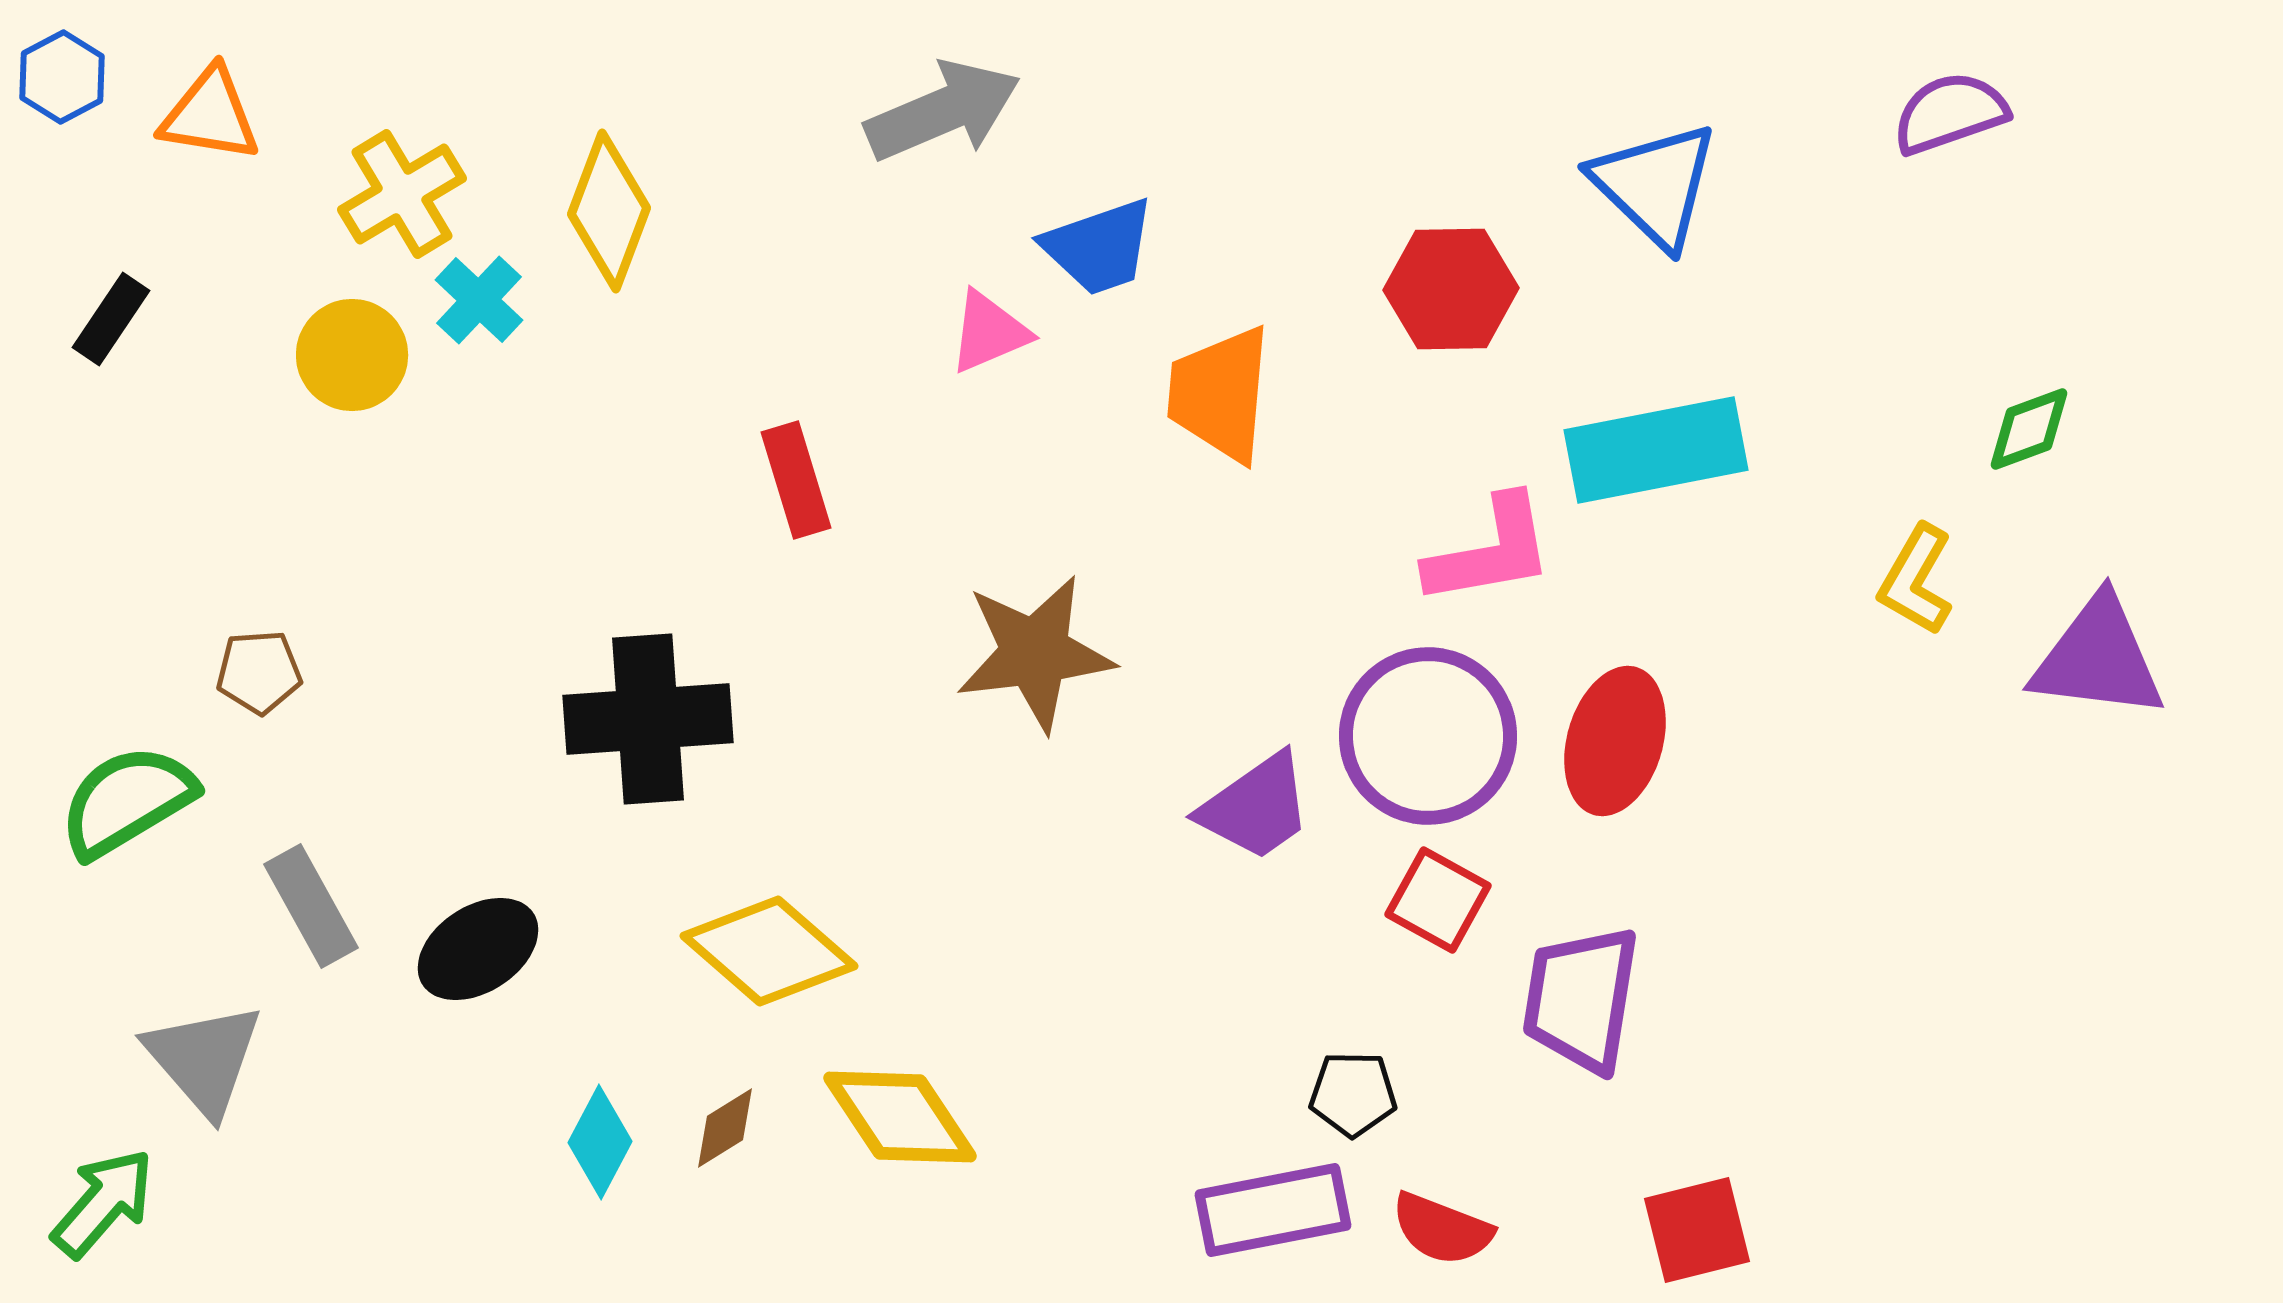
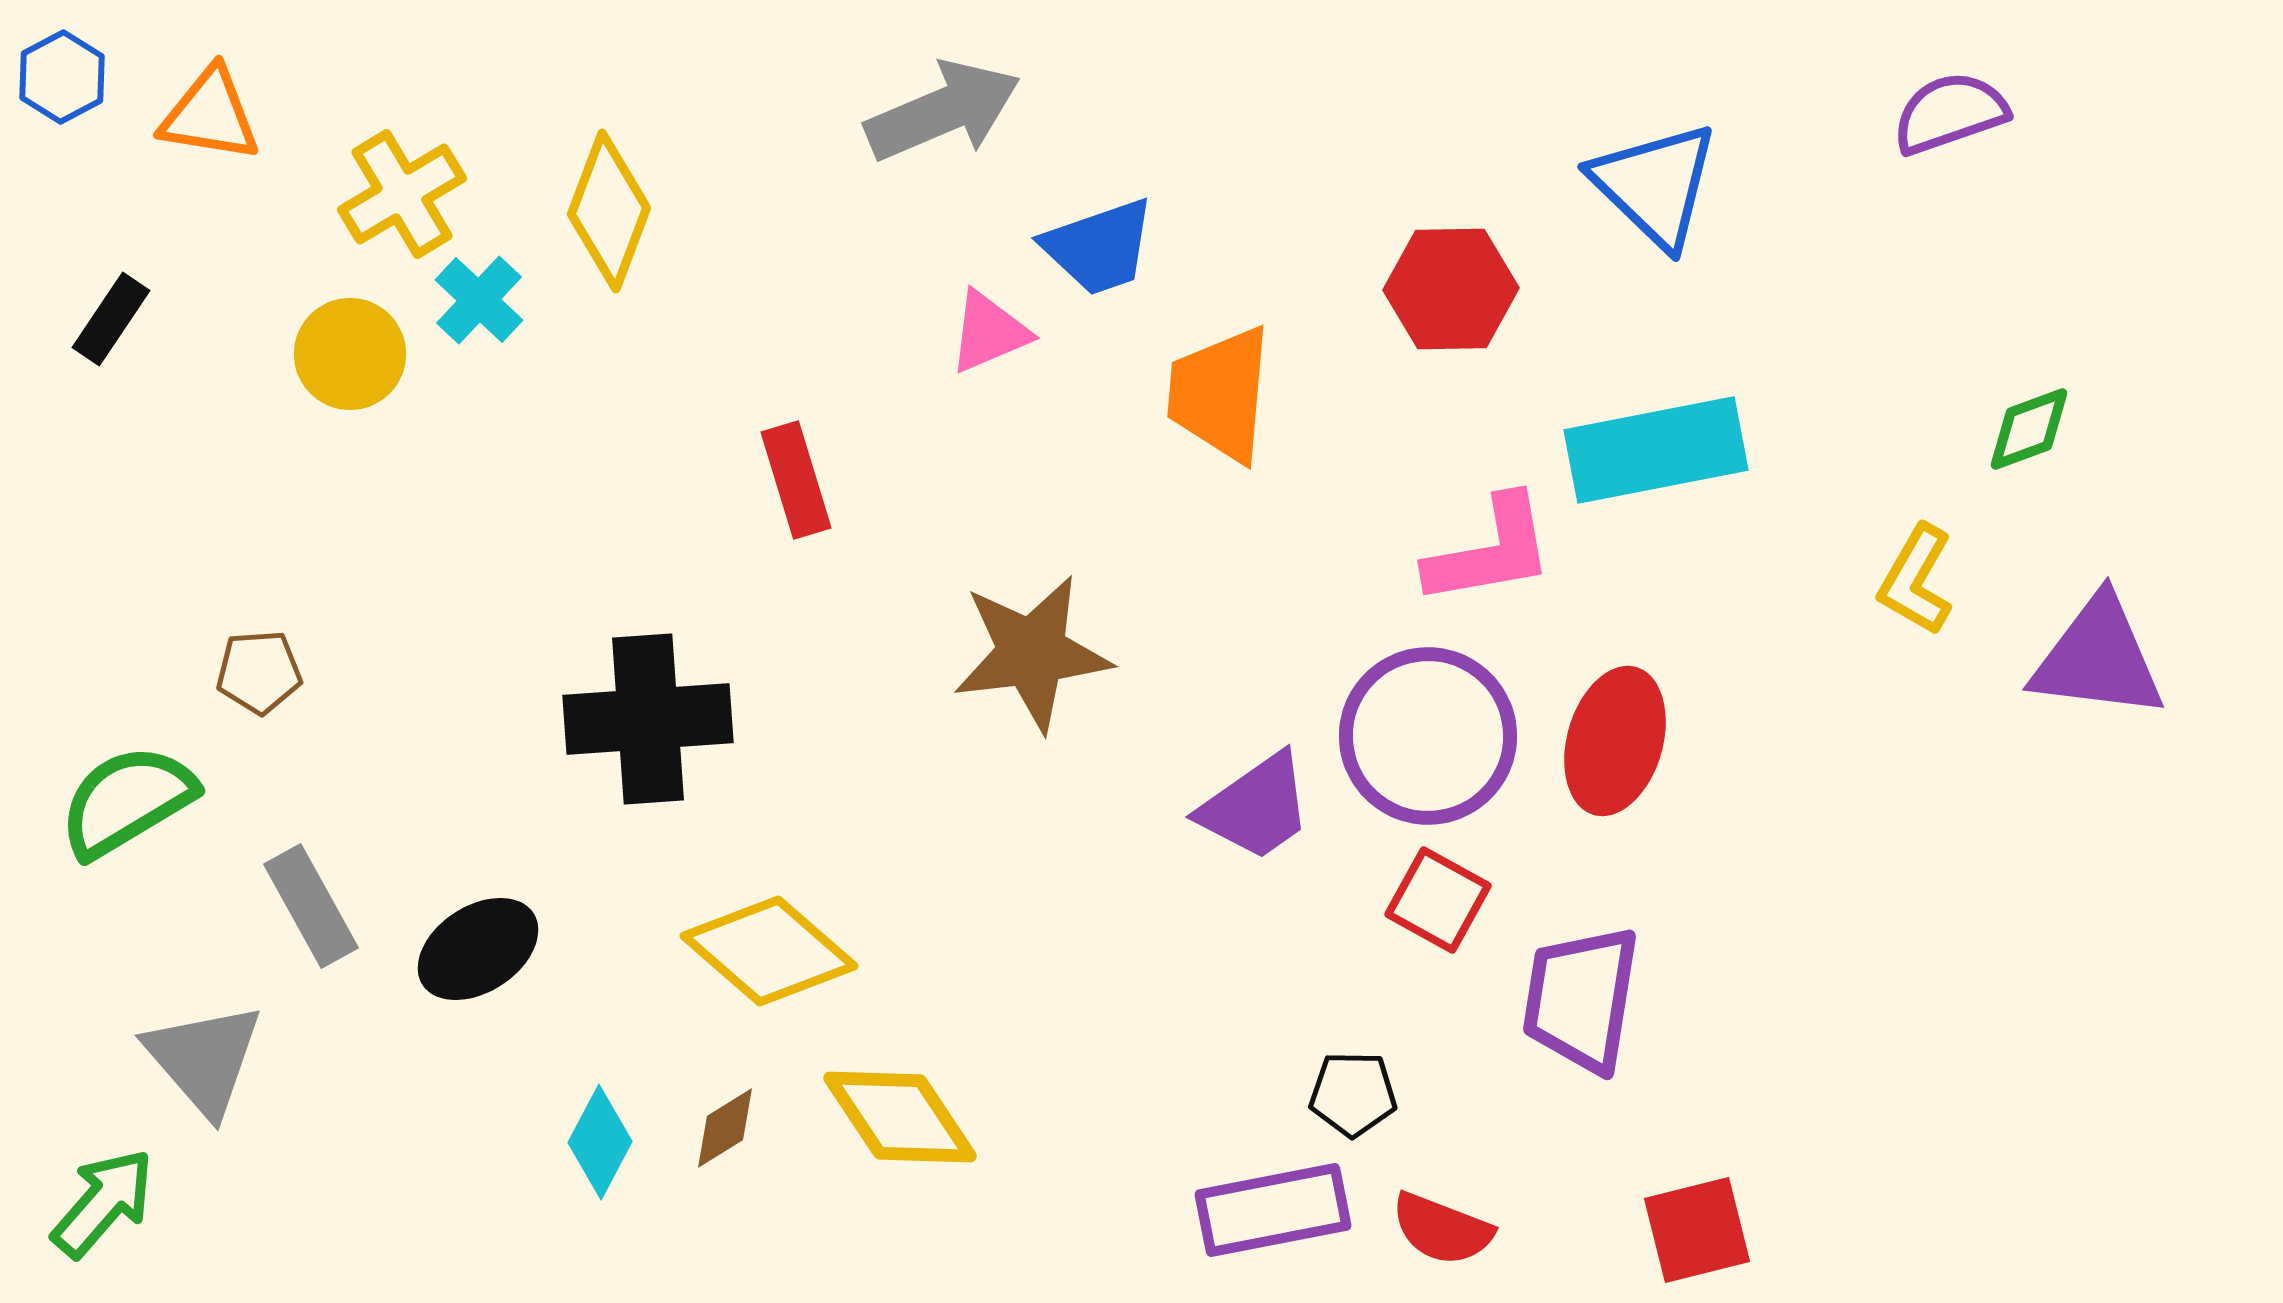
yellow circle at (352, 355): moved 2 px left, 1 px up
brown star at (1035, 653): moved 3 px left
